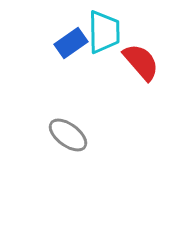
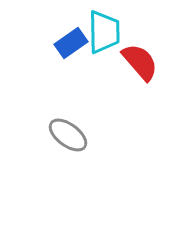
red semicircle: moved 1 px left
